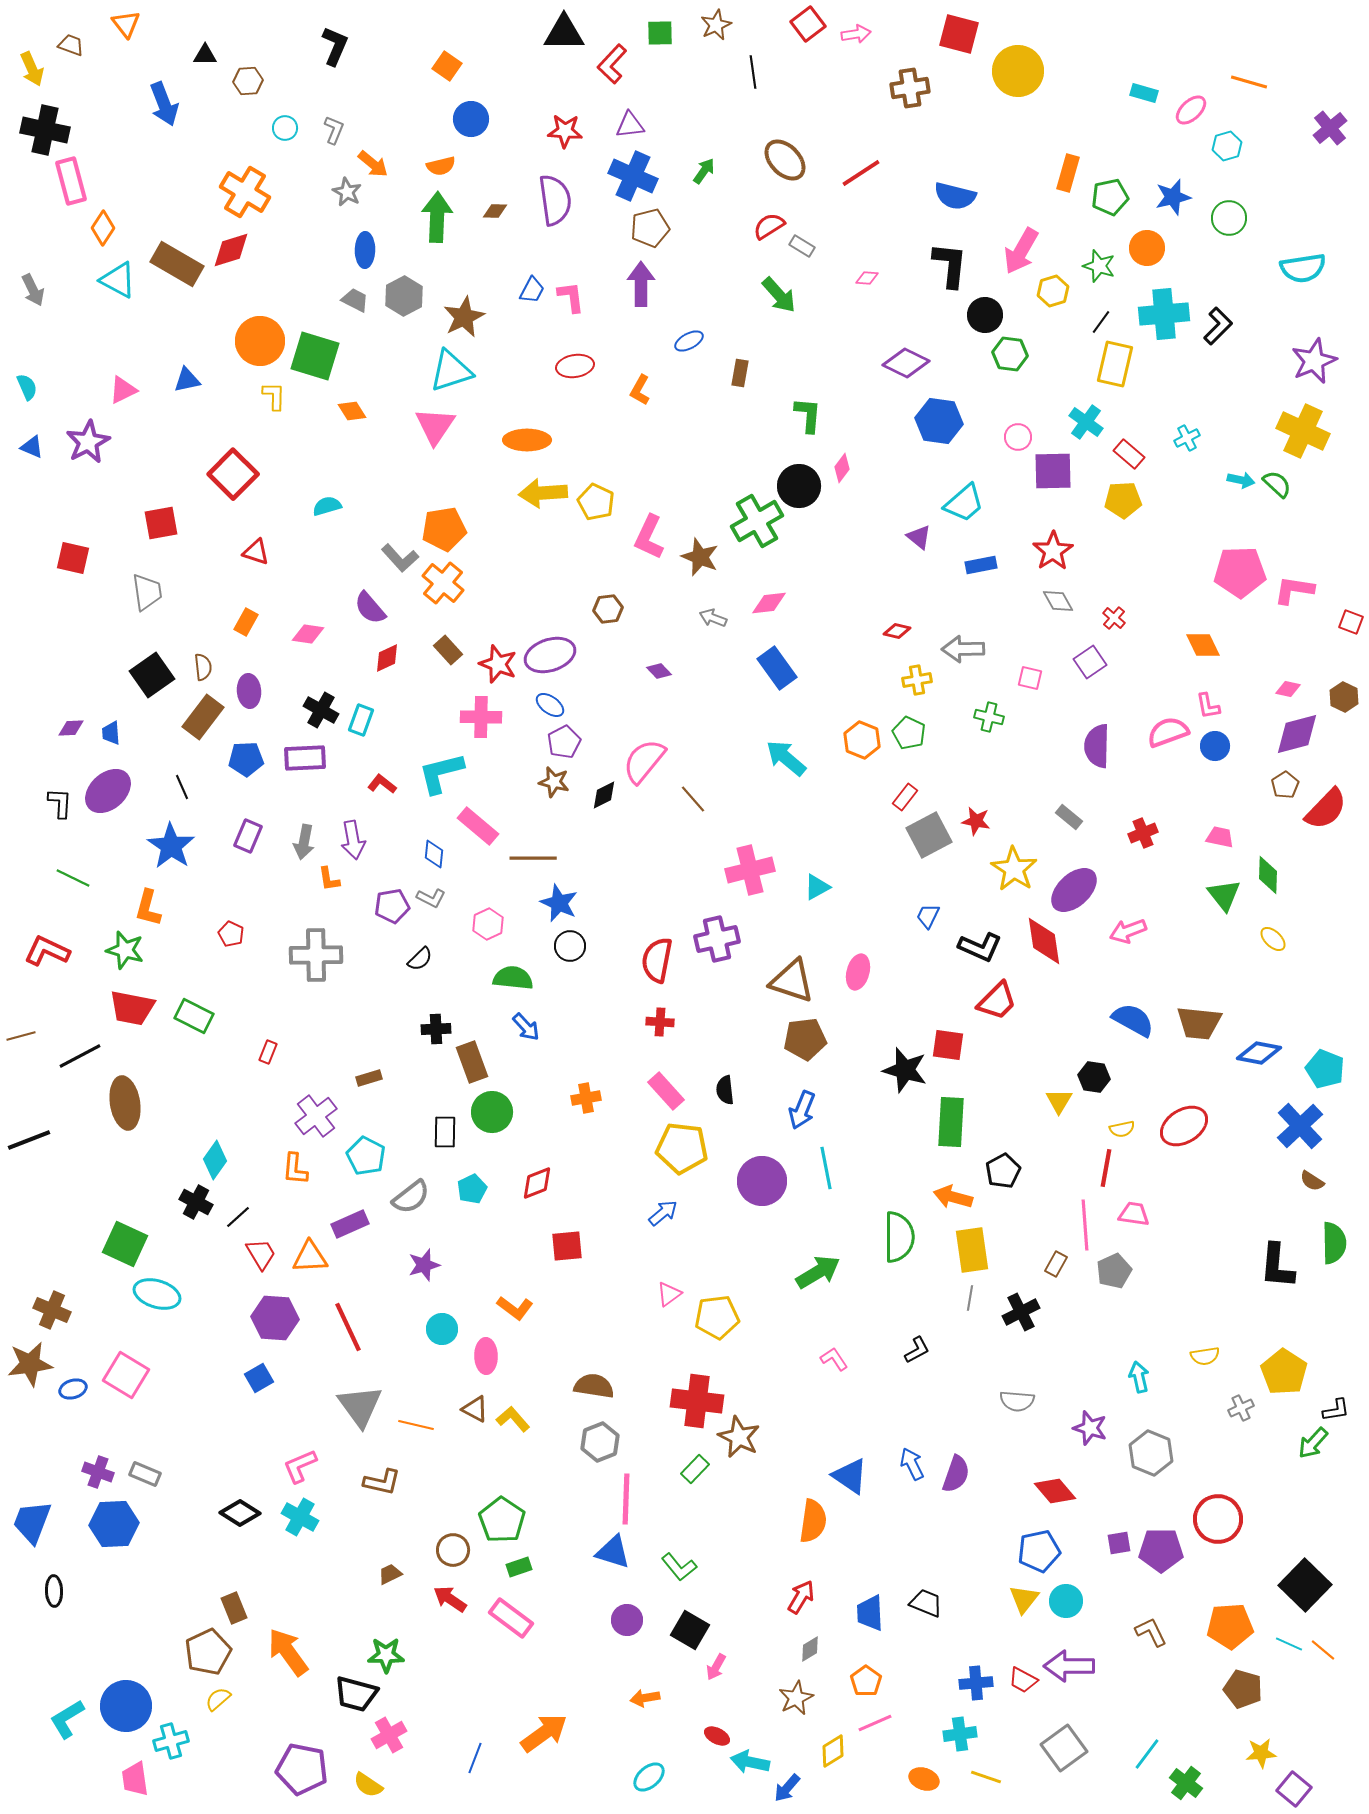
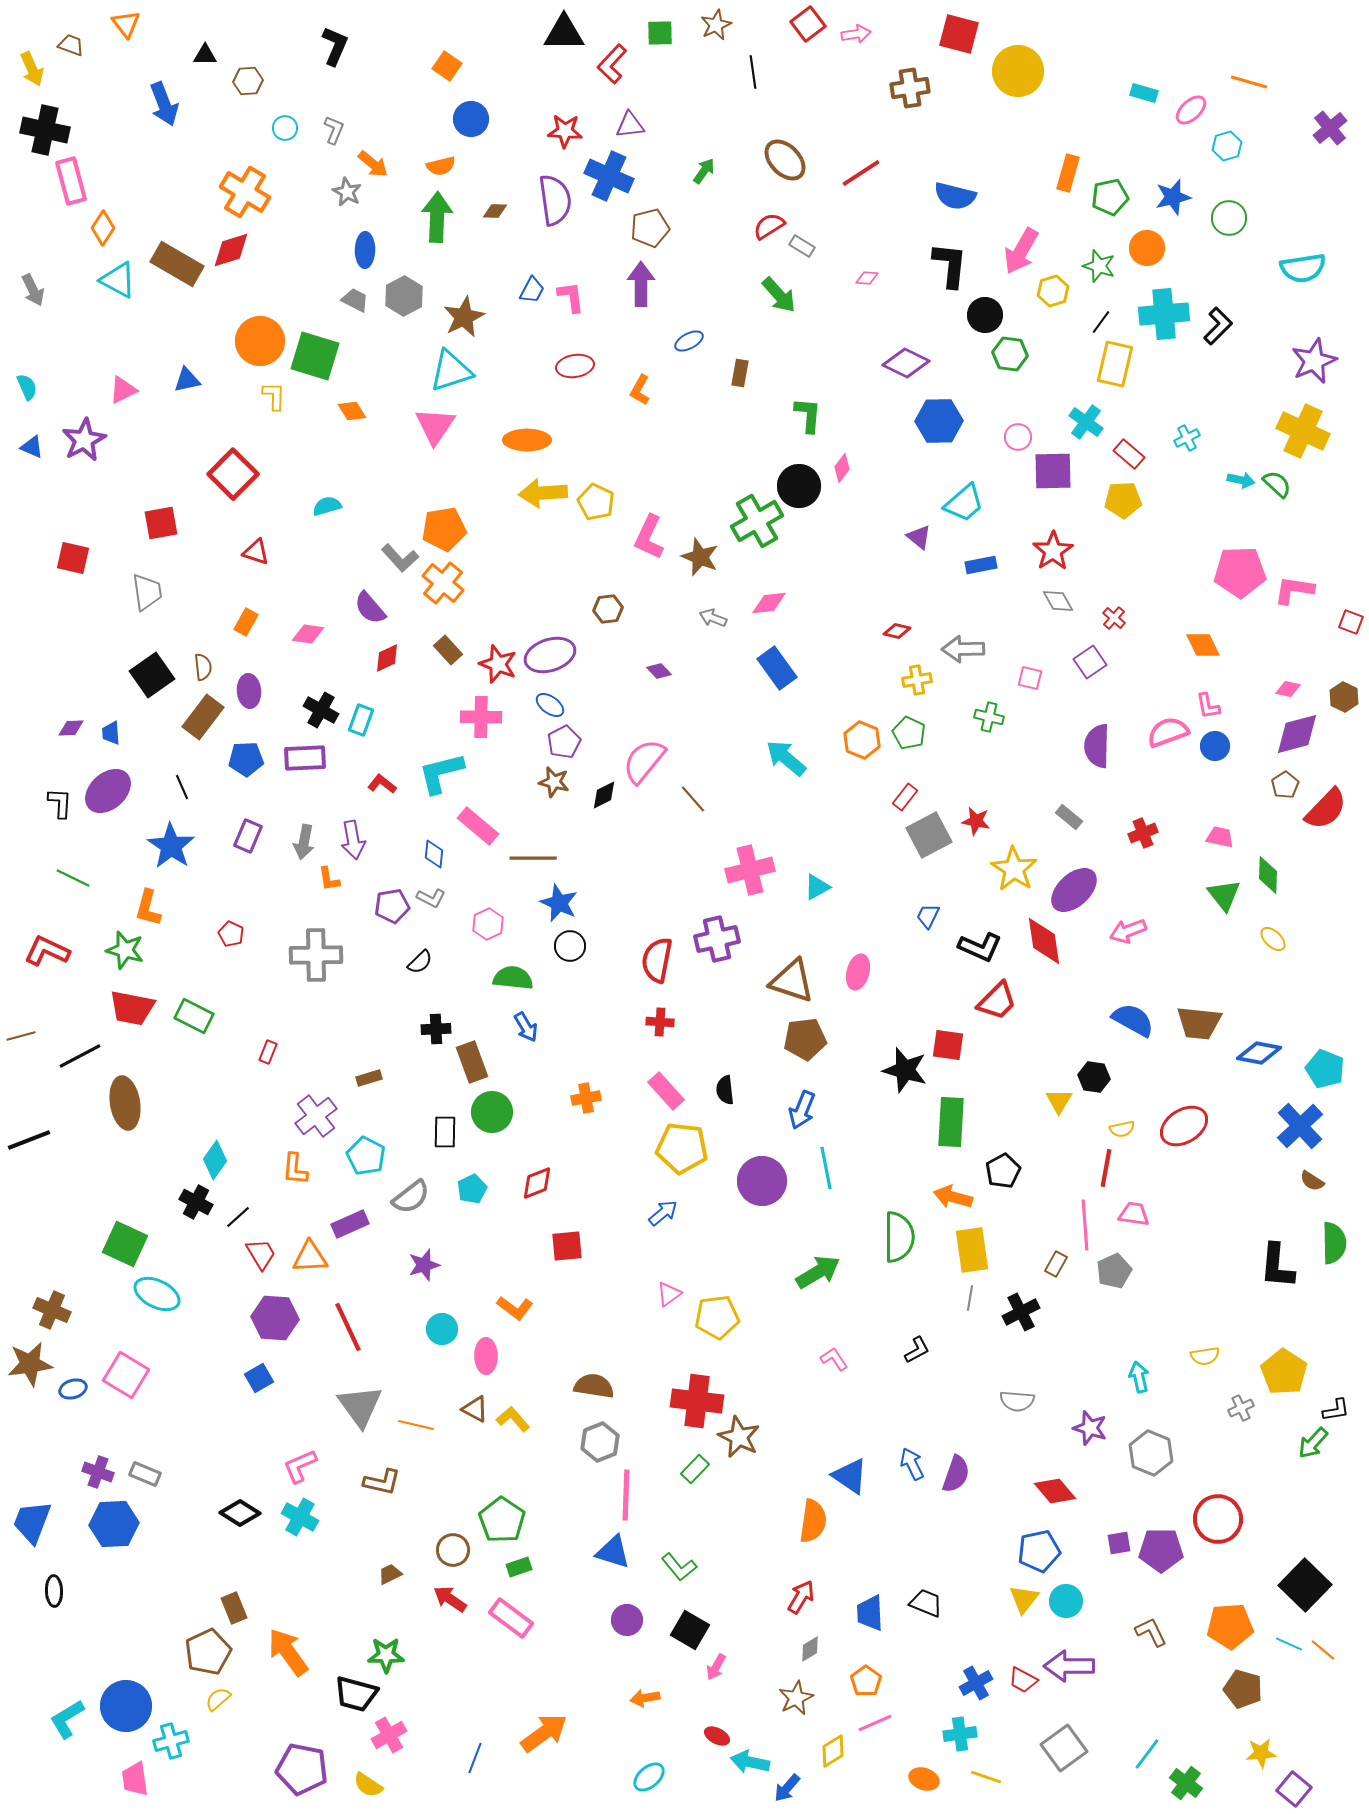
blue cross at (633, 176): moved 24 px left
blue hexagon at (939, 421): rotated 9 degrees counterclockwise
purple star at (88, 442): moved 4 px left, 2 px up
black semicircle at (420, 959): moved 3 px down
blue arrow at (526, 1027): rotated 12 degrees clockwise
cyan ellipse at (157, 1294): rotated 9 degrees clockwise
pink line at (626, 1499): moved 4 px up
blue cross at (976, 1683): rotated 24 degrees counterclockwise
